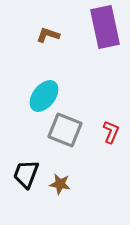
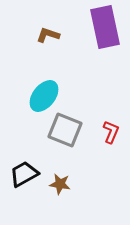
black trapezoid: moved 2 px left; rotated 40 degrees clockwise
